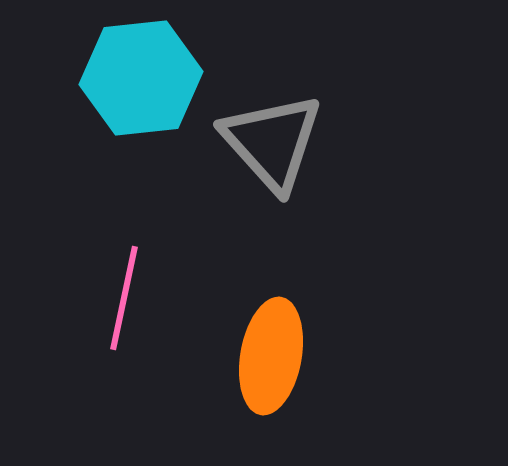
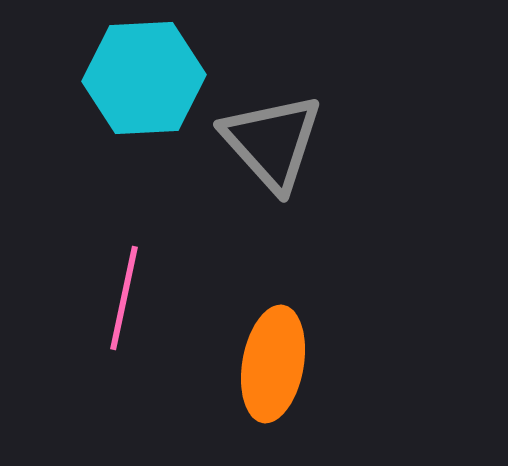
cyan hexagon: moved 3 px right; rotated 3 degrees clockwise
orange ellipse: moved 2 px right, 8 px down
